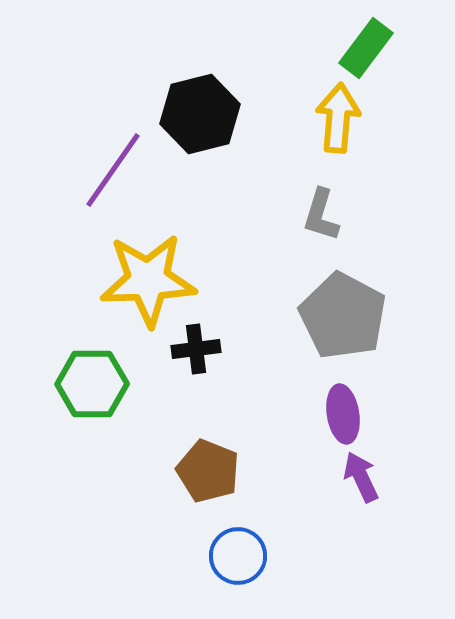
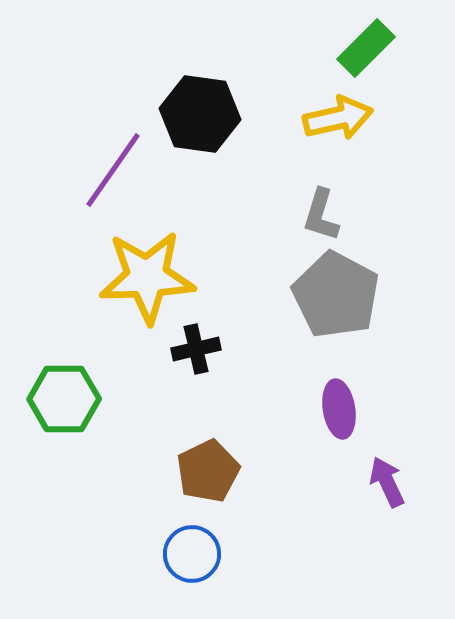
green rectangle: rotated 8 degrees clockwise
black hexagon: rotated 22 degrees clockwise
yellow arrow: rotated 72 degrees clockwise
yellow star: moved 1 px left, 3 px up
gray pentagon: moved 7 px left, 21 px up
black cross: rotated 6 degrees counterclockwise
green hexagon: moved 28 px left, 15 px down
purple ellipse: moved 4 px left, 5 px up
brown pentagon: rotated 24 degrees clockwise
purple arrow: moved 26 px right, 5 px down
blue circle: moved 46 px left, 2 px up
